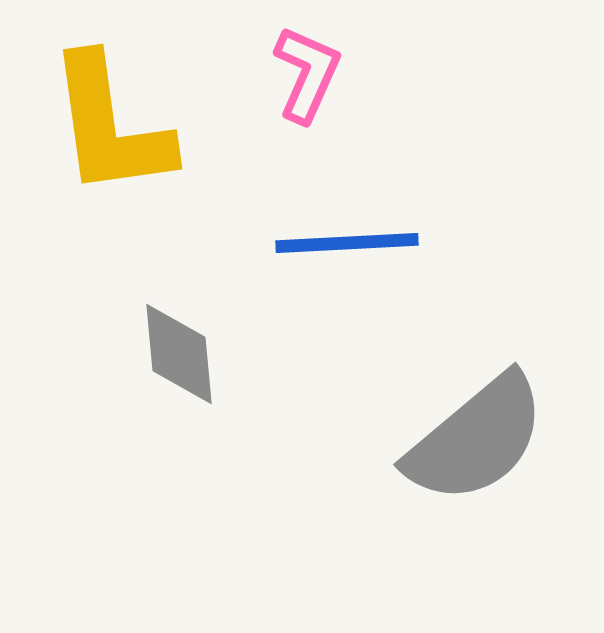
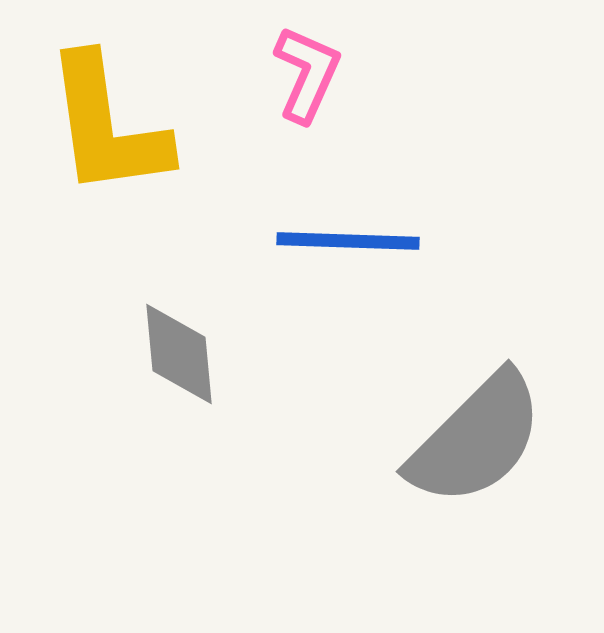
yellow L-shape: moved 3 px left
blue line: moved 1 px right, 2 px up; rotated 5 degrees clockwise
gray semicircle: rotated 5 degrees counterclockwise
